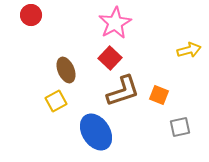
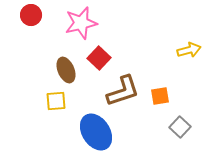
pink star: moved 34 px left; rotated 16 degrees clockwise
red square: moved 11 px left
orange square: moved 1 px right, 1 px down; rotated 30 degrees counterclockwise
yellow square: rotated 25 degrees clockwise
gray square: rotated 35 degrees counterclockwise
